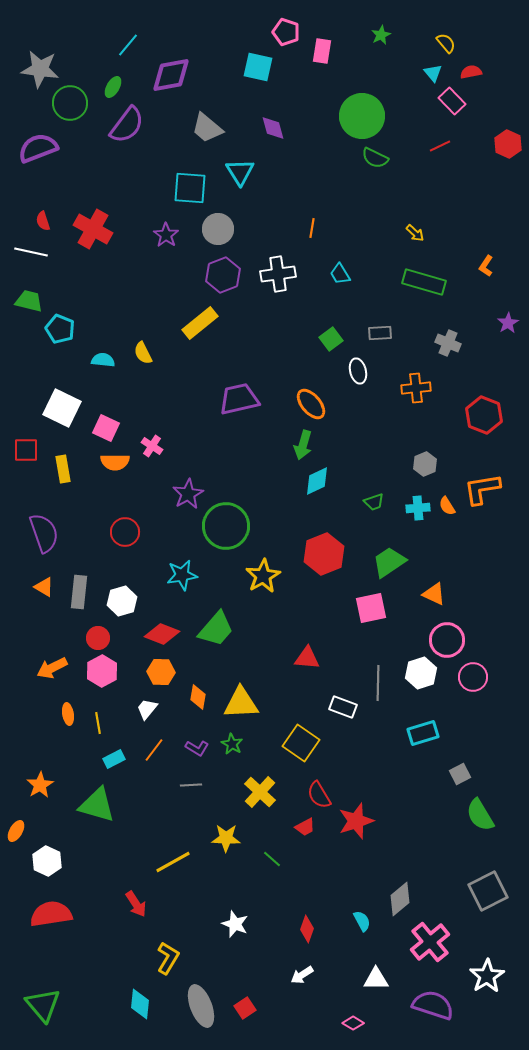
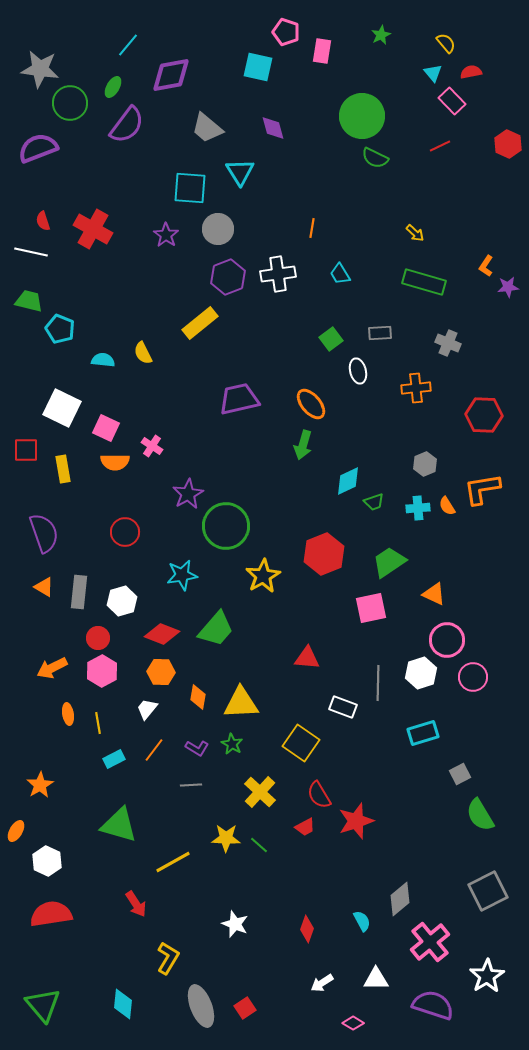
purple hexagon at (223, 275): moved 5 px right, 2 px down
purple star at (508, 323): moved 36 px up; rotated 25 degrees clockwise
red hexagon at (484, 415): rotated 18 degrees counterclockwise
cyan diamond at (317, 481): moved 31 px right
green triangle at (97, 805): moved 22 px right, 20 px down
green line at (272, 859): moved 13 px left, 14 px up
white arrow at (302, 975): moved 20 px right, 8 px down
cyan diamond at (140, 1004): moved 17 px left
